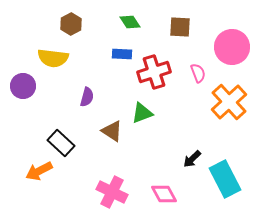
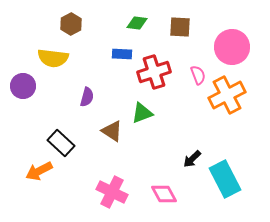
green diamond: moved 7 px right, 1 px down; rotated 50 degrees counterclockwise
pink semicircle: moved 2 px down
orange cross: moved 2 px left, 7 px up; rotated 15 degrees clockwise
